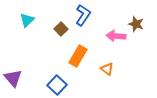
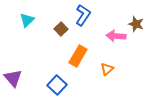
orange triangle: rotated 40 degrees clockwise
